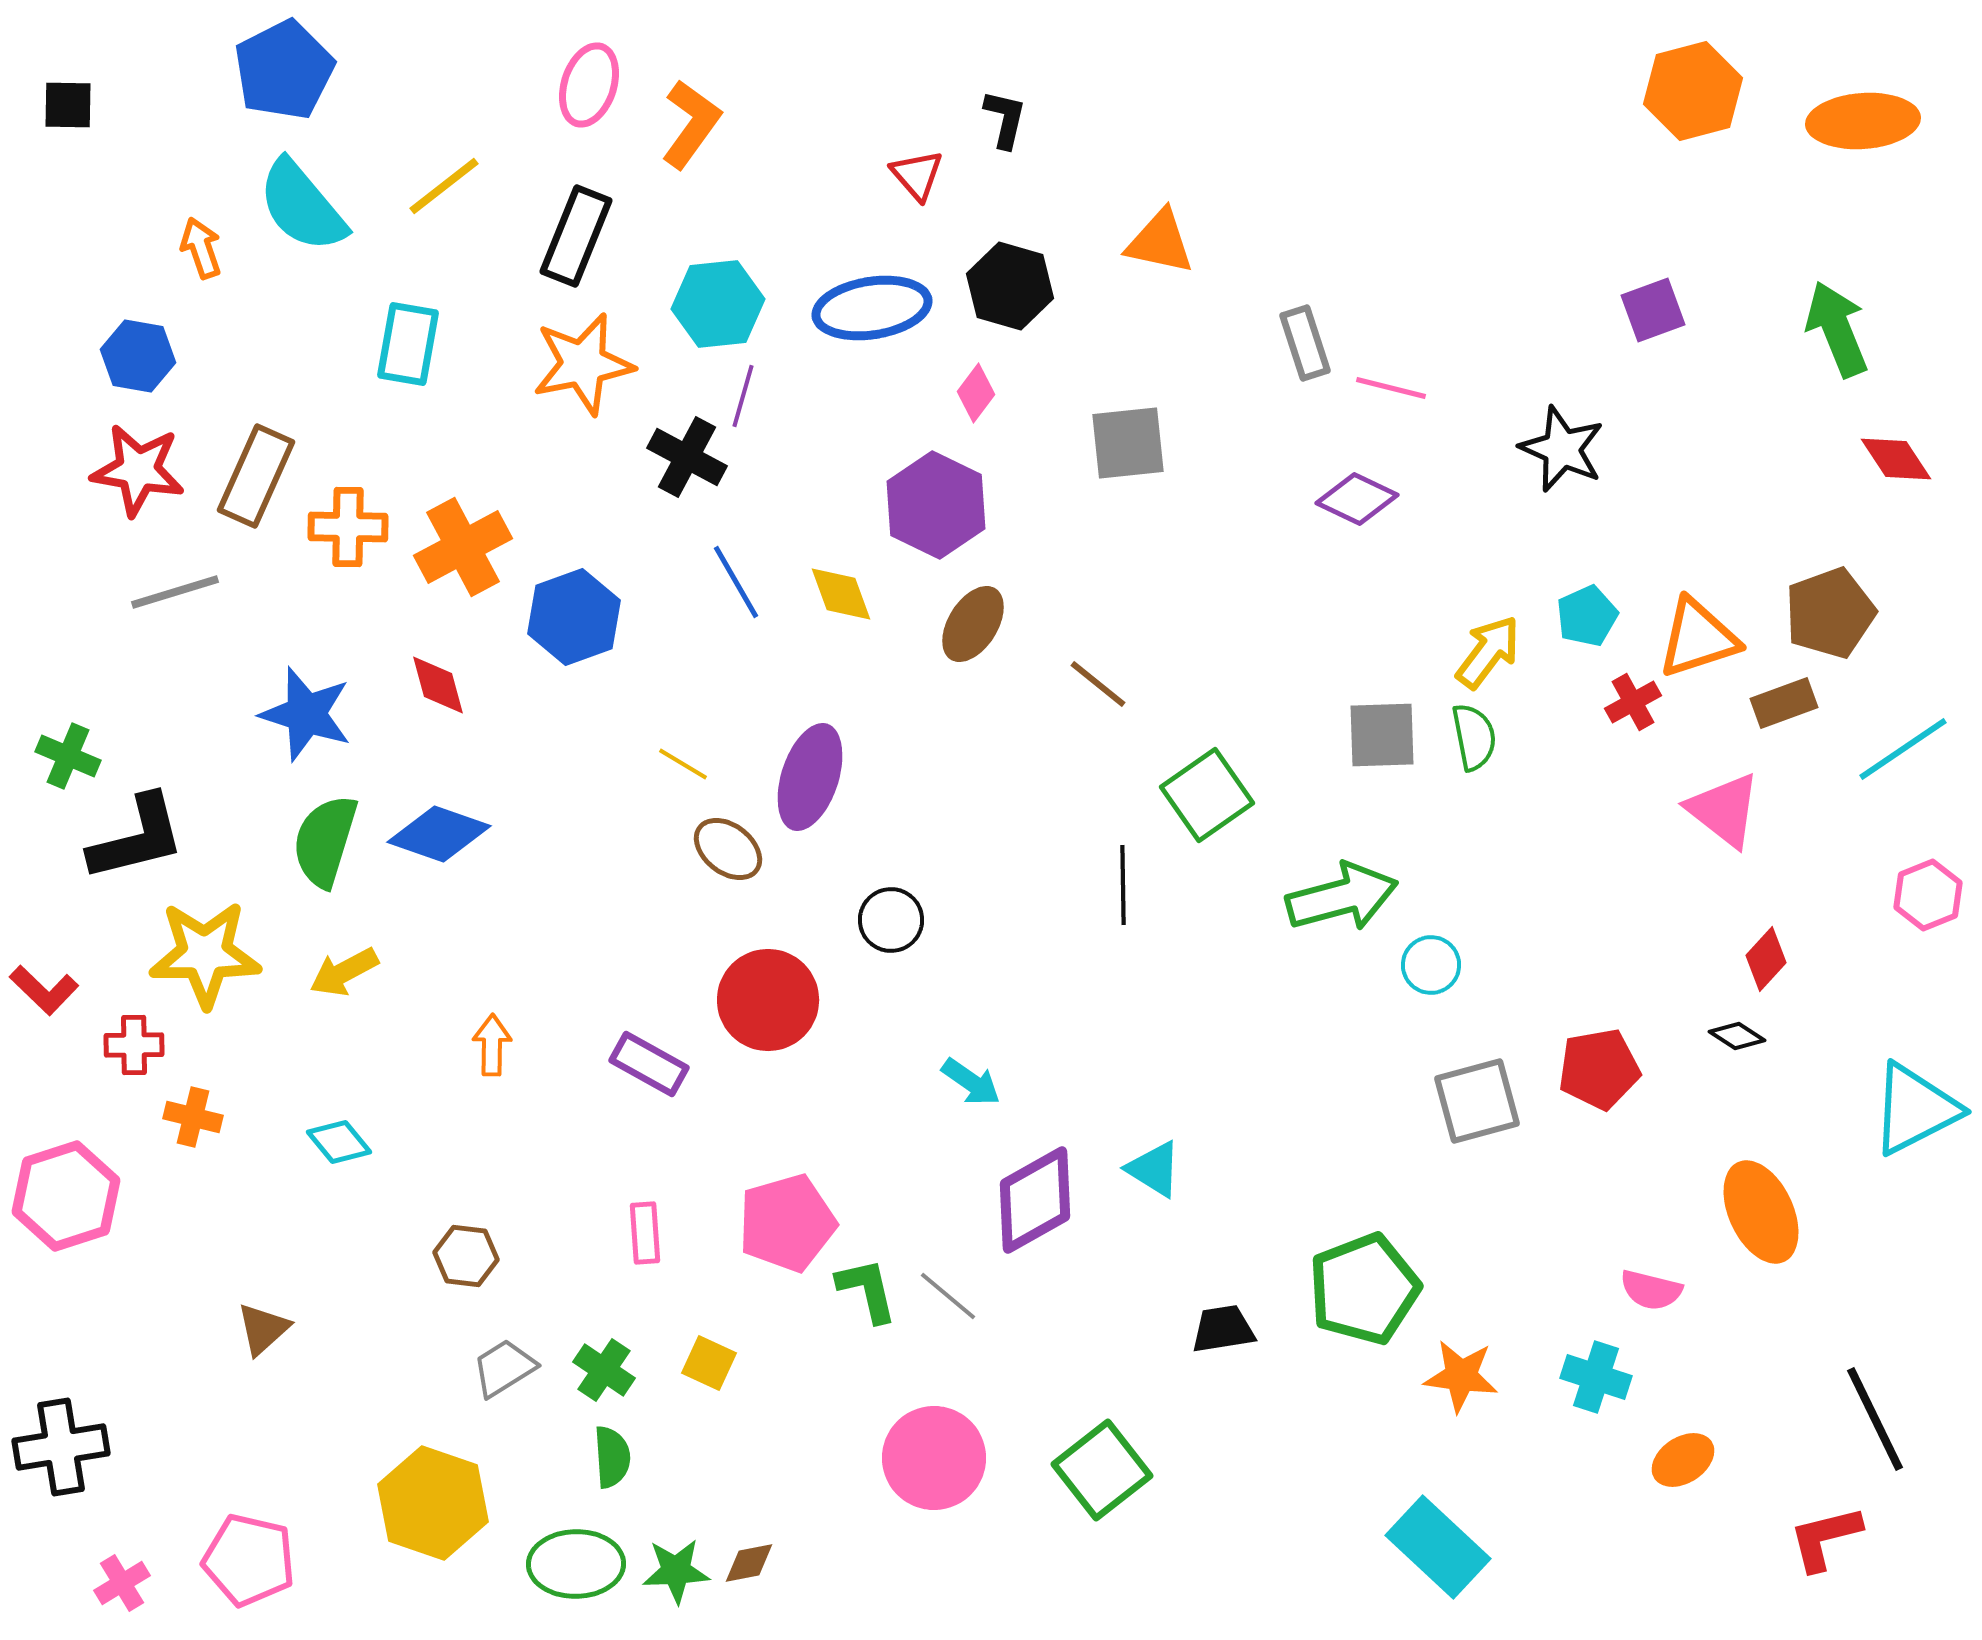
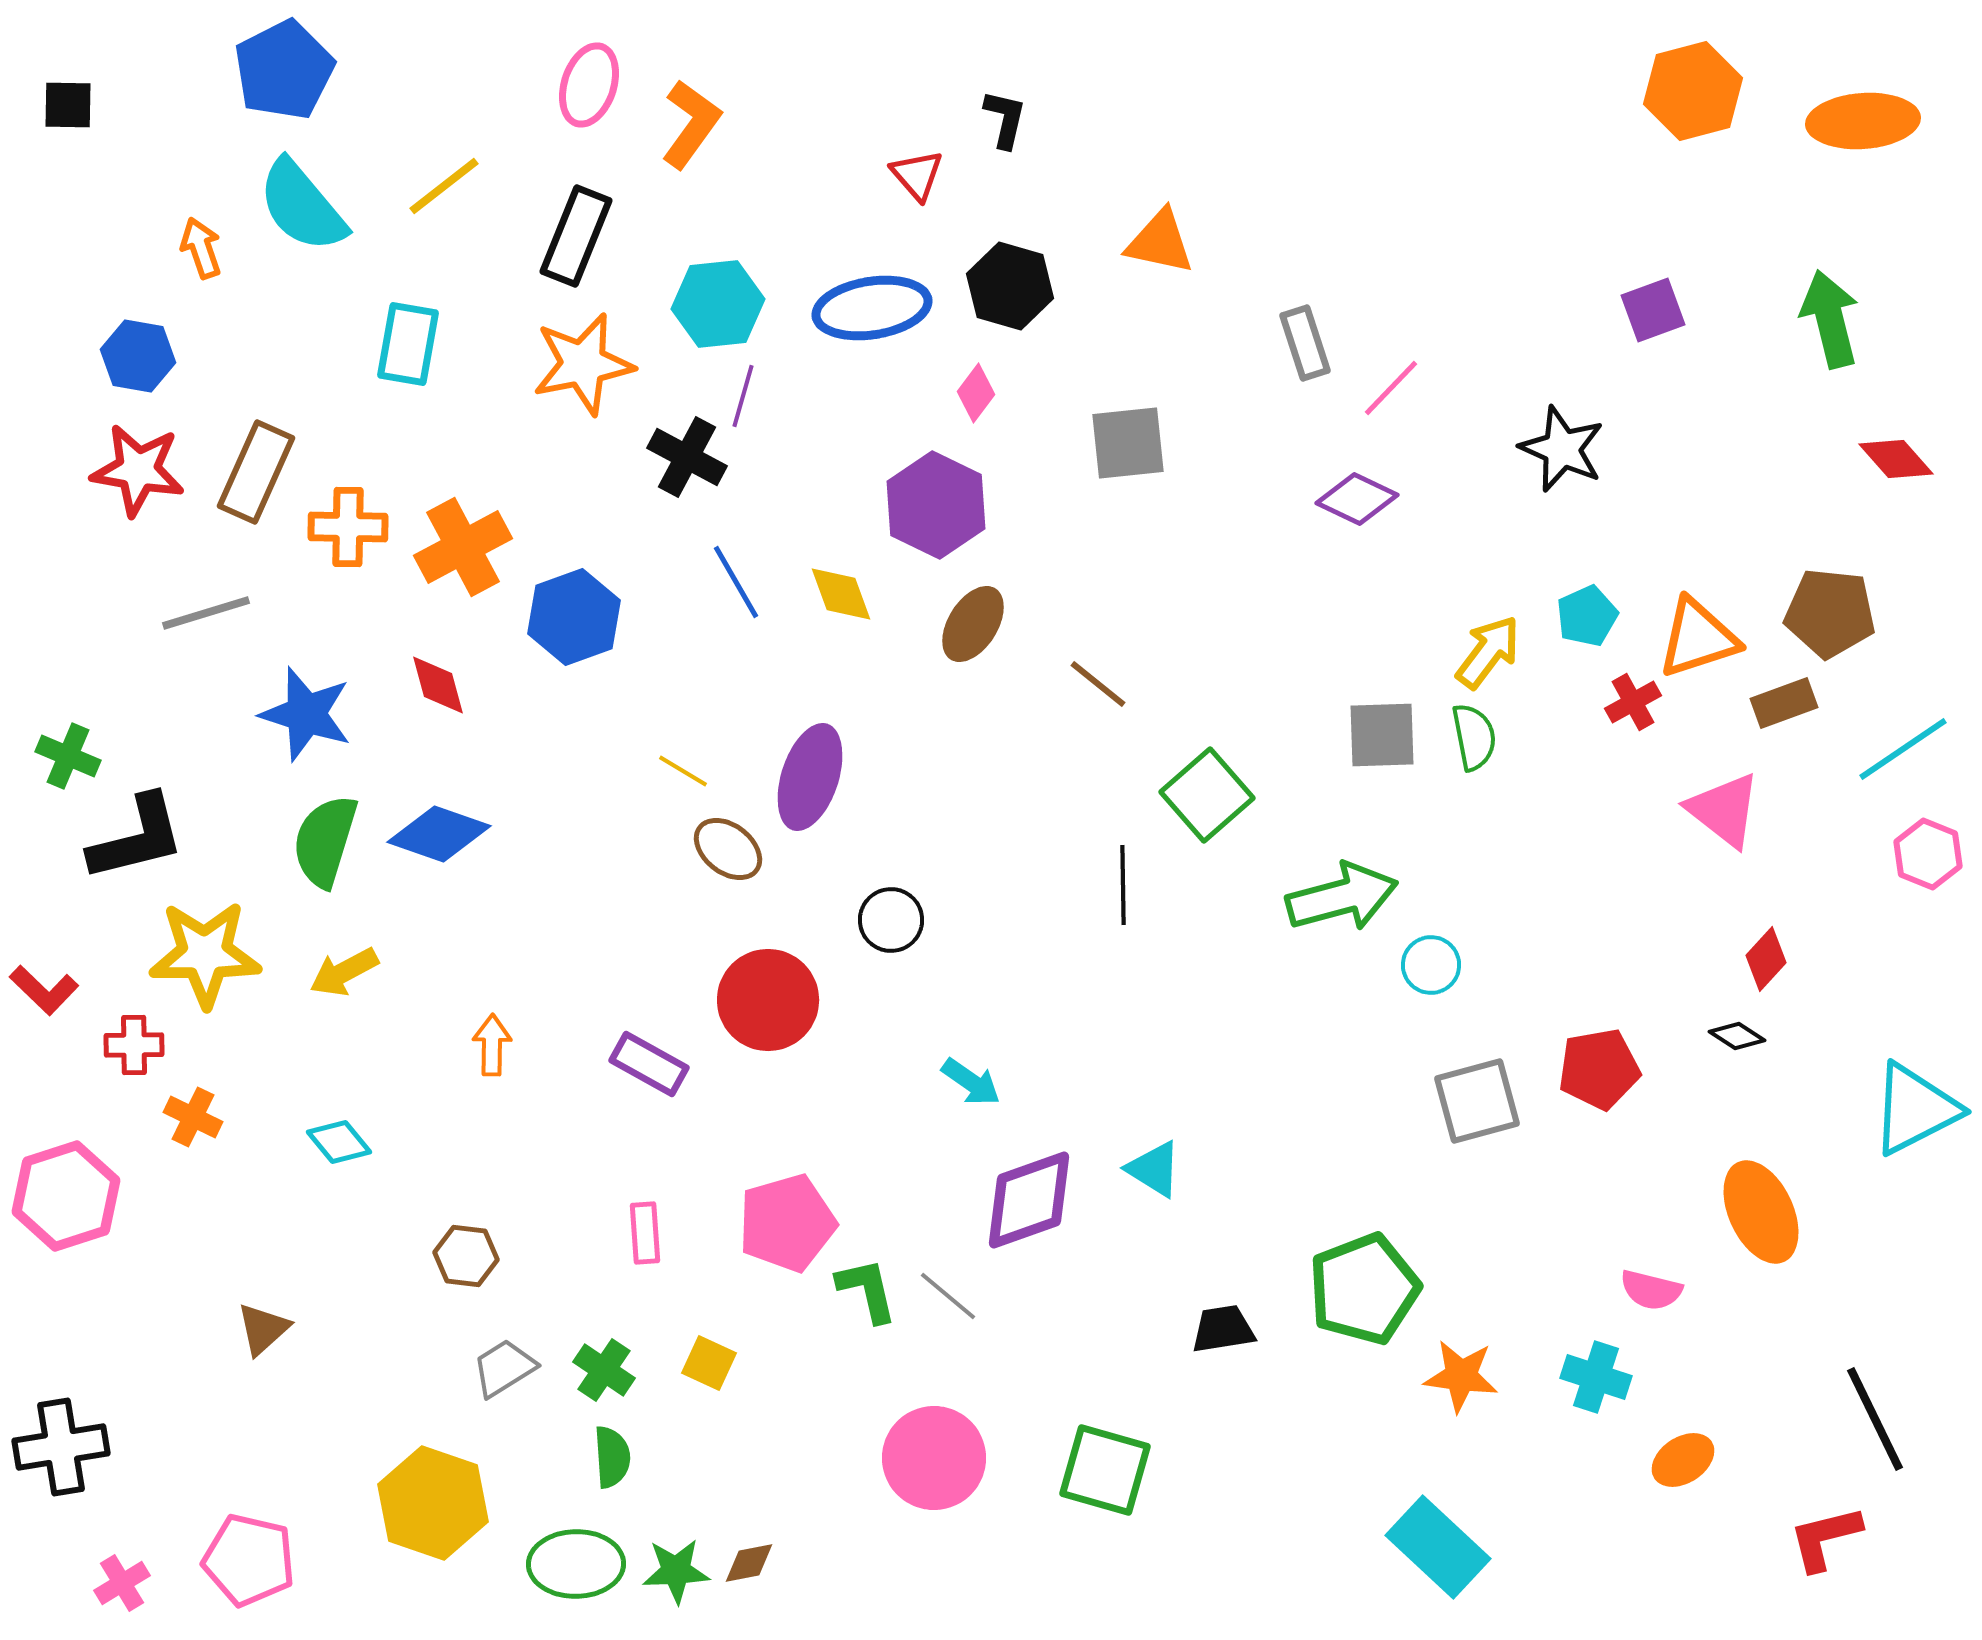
green arrow at (1837, 329): moved 7 px left, 10 px up; rotated 8 degrees clockwise
pink line at (1391, 388): rotated 60 degrees counterclockwise
red diamond at (1896, 459): rotated 8 degrees counterclockwise
brown rectangle at (256, 476): moved 4 px up
gray line at (175, 592): moved 31 px right, 21 px down
brown pentagon at (1830, 613): rotated 26 degrees clockwise
yellow line at (683, 764): moved 7 px down
green square at (1207, 795): rotated 6 degrees counterclockwise
pink hexagon at (1928, 895): moved 41 px up; rotated 16 degrees counterclockwise
orange cross at (193, 1117): rotated 12 degrees clockwise
purple diamond at (1035, 1200): moved 6 px left; rotated 10 degrees clockwise
green square at (1102, 1470): moved 3 px right; rotated 36 degrees counterclockwise
